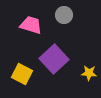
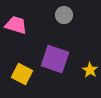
pink trapezoid: moved 15 px left
purple square: moved 1 px right; rotated 28 degrees counterclockwise
yellow star: moved 1 px right, 3 px up; rotated 28 degrees clockwise
